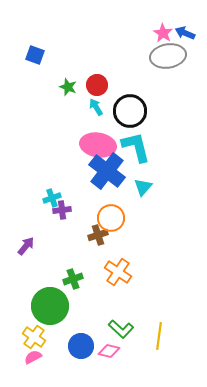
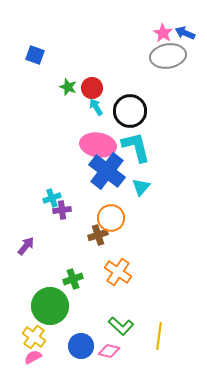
red circle: moved 5 px left, 3 px down
cyan triangle: moved 2 px left
green L-shape: moved 3 px up
